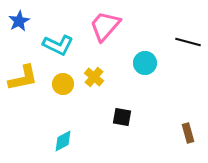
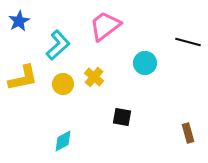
pink trapezoid: rotated 12 degrees clockwise
cyan L-shape: rotated 68 degrees counterclockwise
